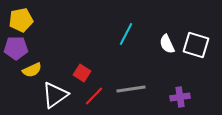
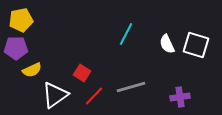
gray line: moved 2 px up; rotated 8 degrees counterclockwise
